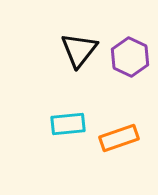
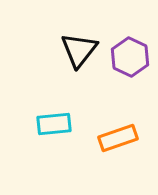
cyan rectangle: moved 14 px left
orange rectangle: moved 1 px left
